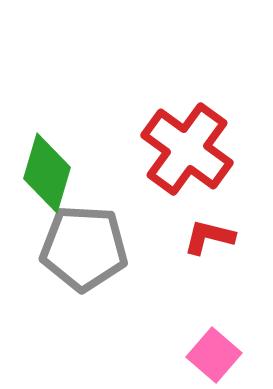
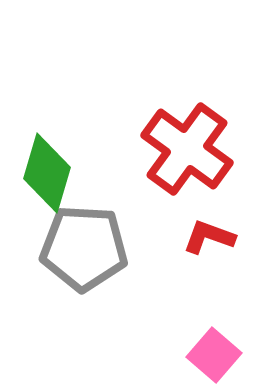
red L-shape: rotated 6 degrees clockwise
